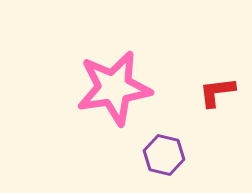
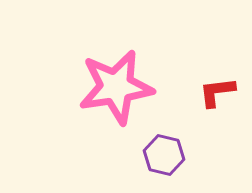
pink star: moved 2 px right, 1 px up
